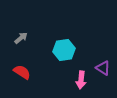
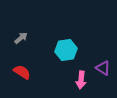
cyan hexagon: moved 2 px right
